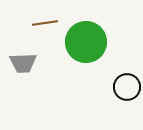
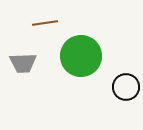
green circle: moved 5 px left, 14 px down
black circle: moved 1 px left
